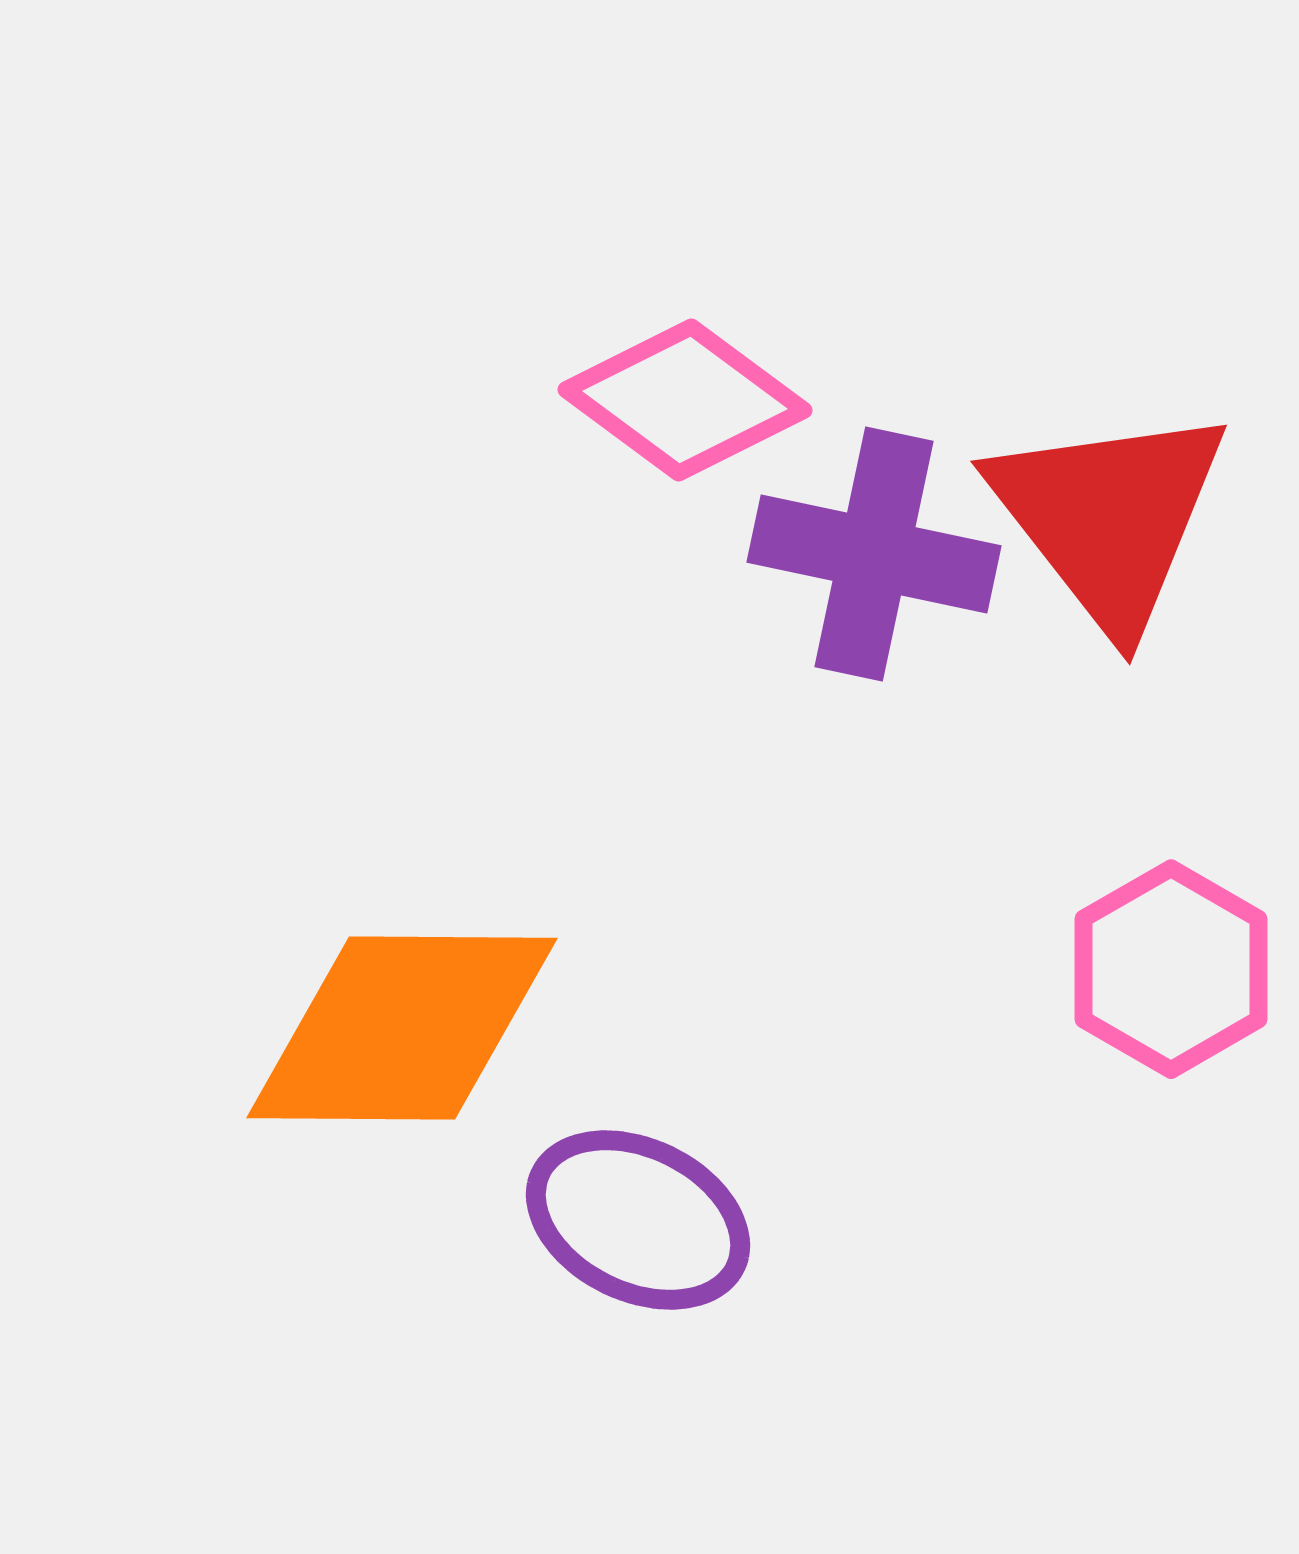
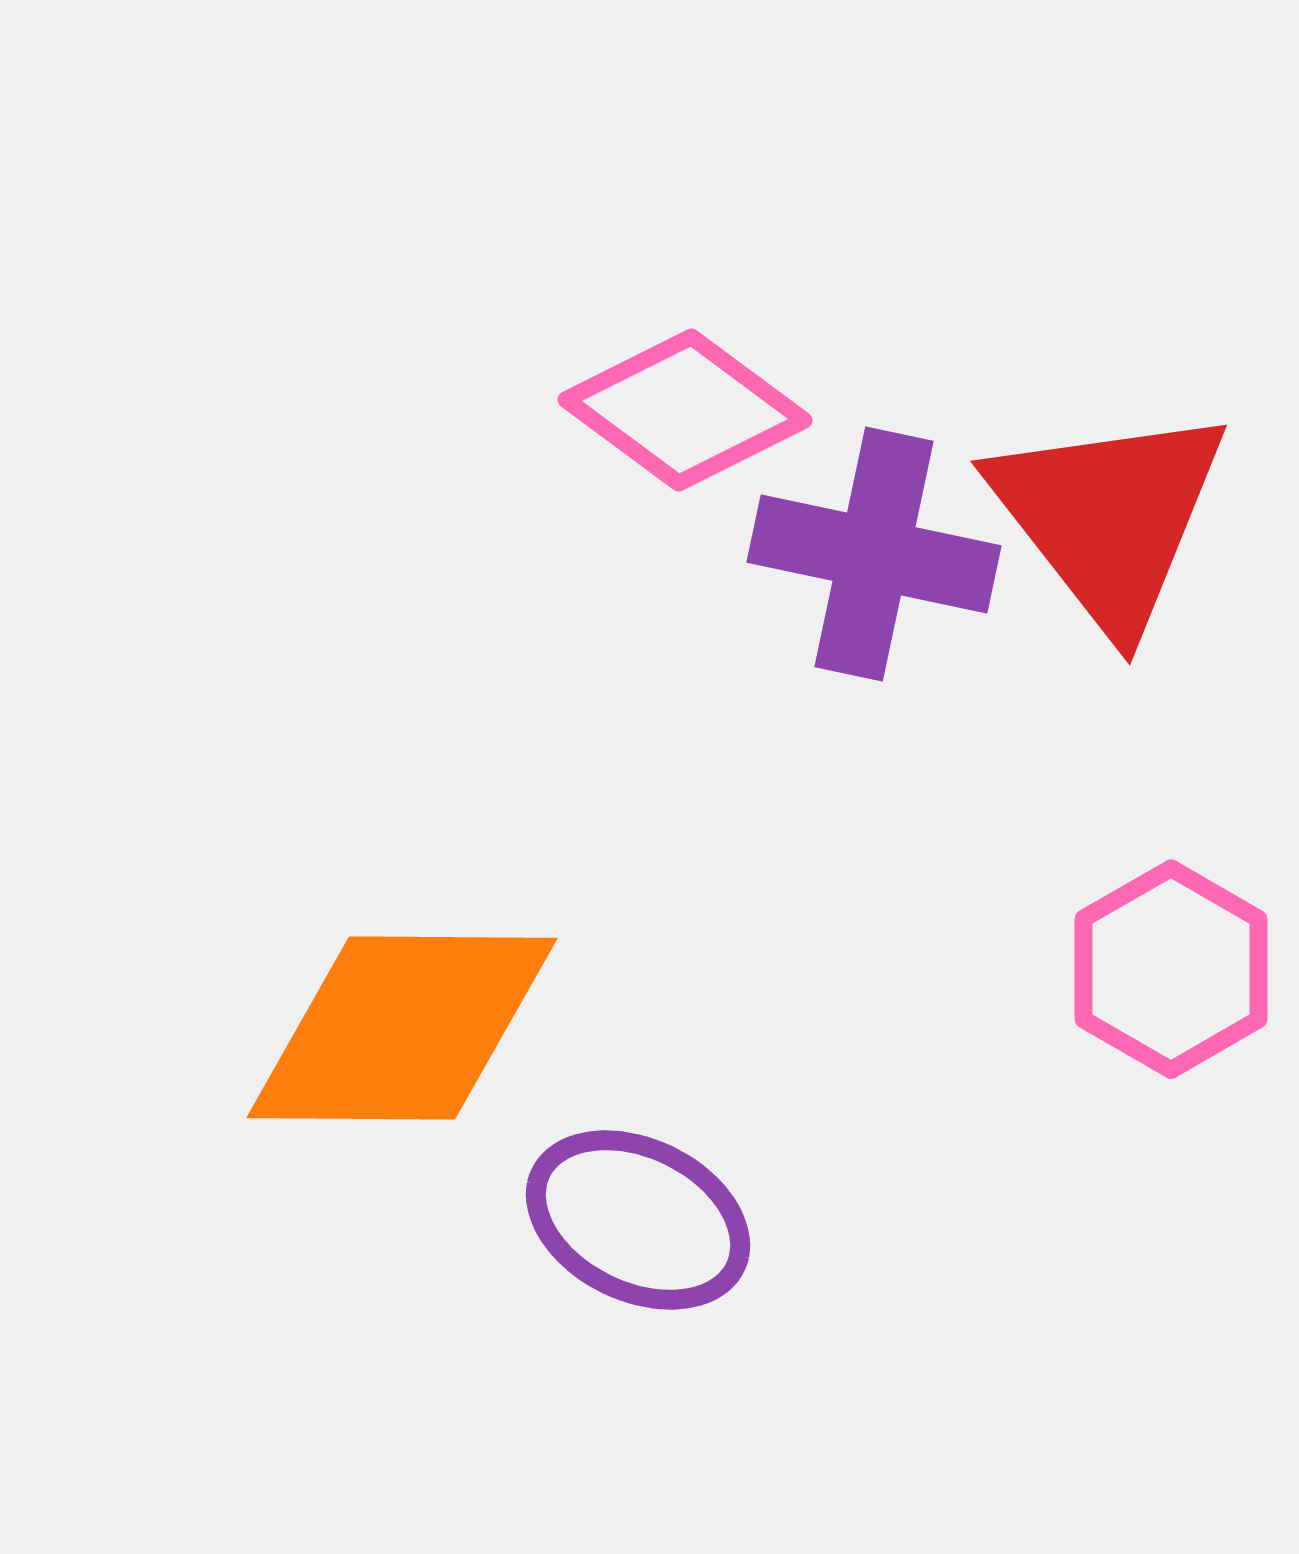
pink diamond: moved 10 px down
